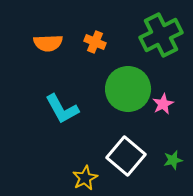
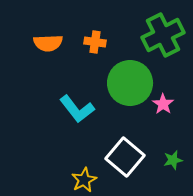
green cross: moved 2 px right
orange cross: rotated 15 degrees counterclockwise
green circle: moved 2 px right, 6 px up
pink star: rotated 10 degrees counterclockwise
cyan L-shape: moved 15 px right; rotated 9 degrees counterclockwise
white square: moved 1 px left, 1 px down
yellow star: moved 1 px left, 2 px down
